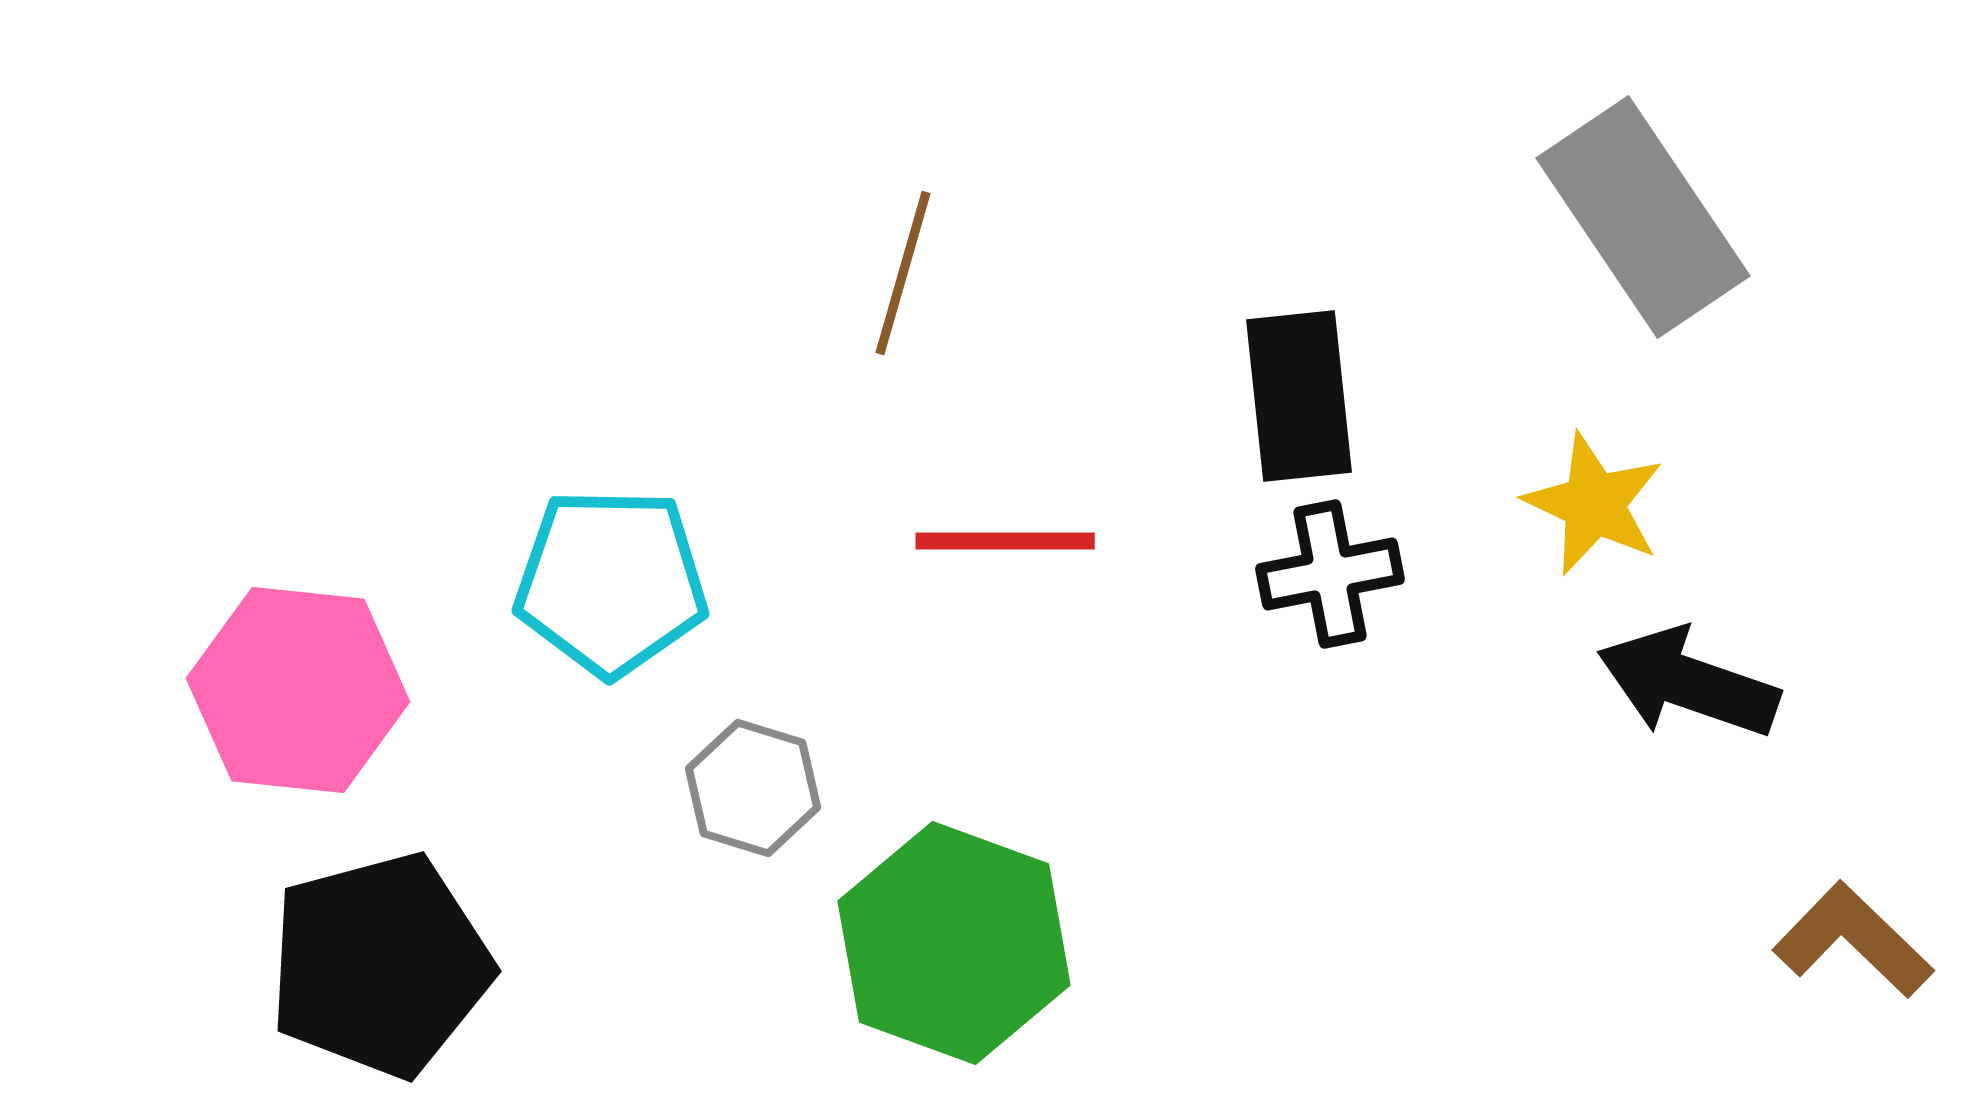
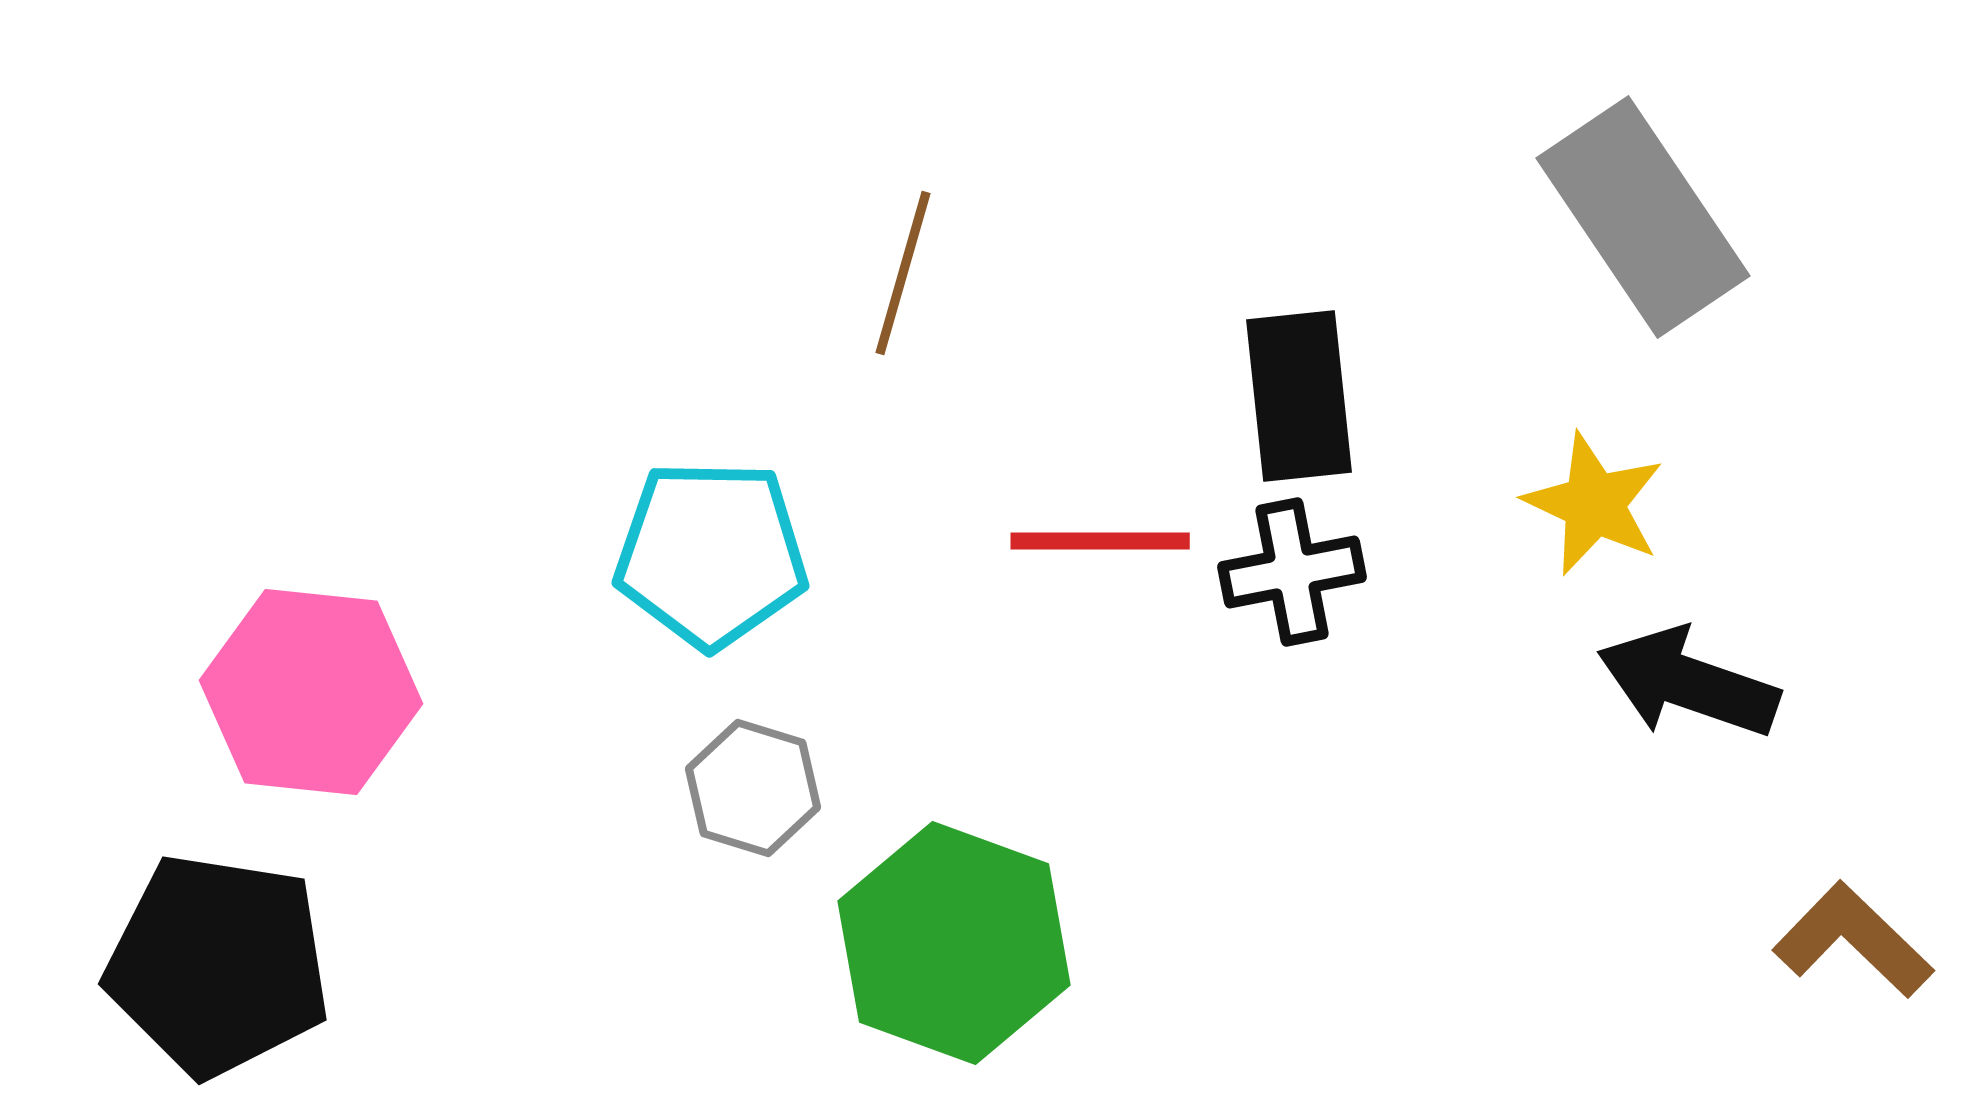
red line: moved 95 px right
black cross: moved 38 px left, 2 px up
cyan pentagon: moved 100 px right, 28 px up
pink hexagon: moved 13 px right, 2 px down
black pentagon: moved 162 px left; rotated 24 degrees clockwise
